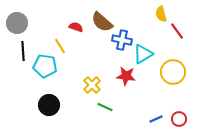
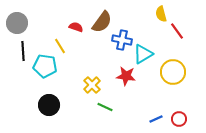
brown semicircle: rotated 95 degrees counterclockwise
